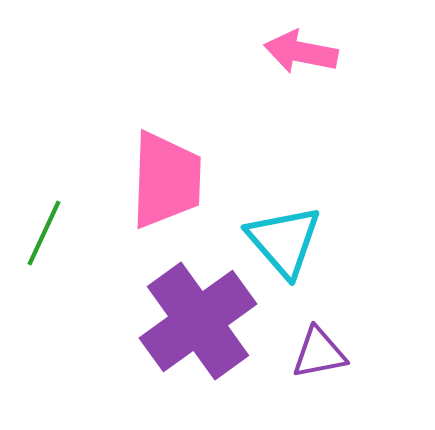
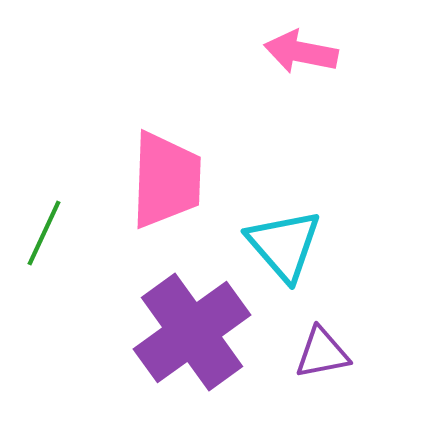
cyan triangle: moved 4 px down
purple cross: moved 6 px left, 11 px down
purple triangle: moved 3 px right
